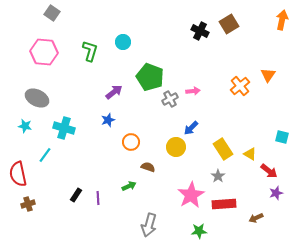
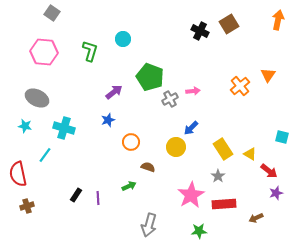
orange arrow: moved 4 px left
cyan circle: moved 3 px up
brown cross: moved 1 px left, 2 px down
